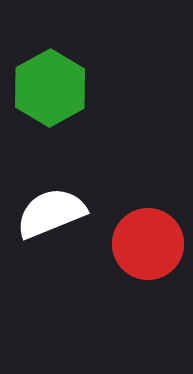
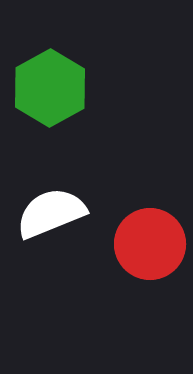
red circle: moved 2 px right
